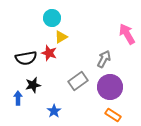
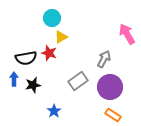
blue arrow: moved 4 px left, 19 px up
